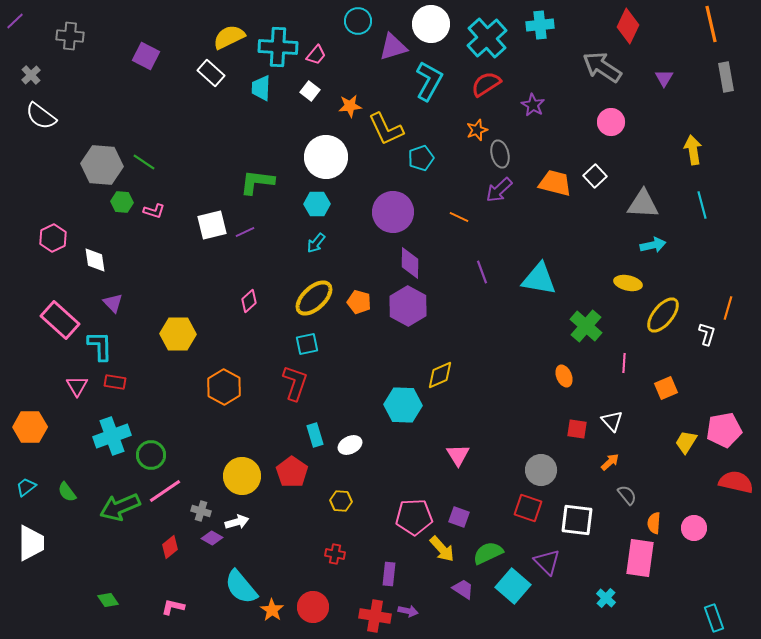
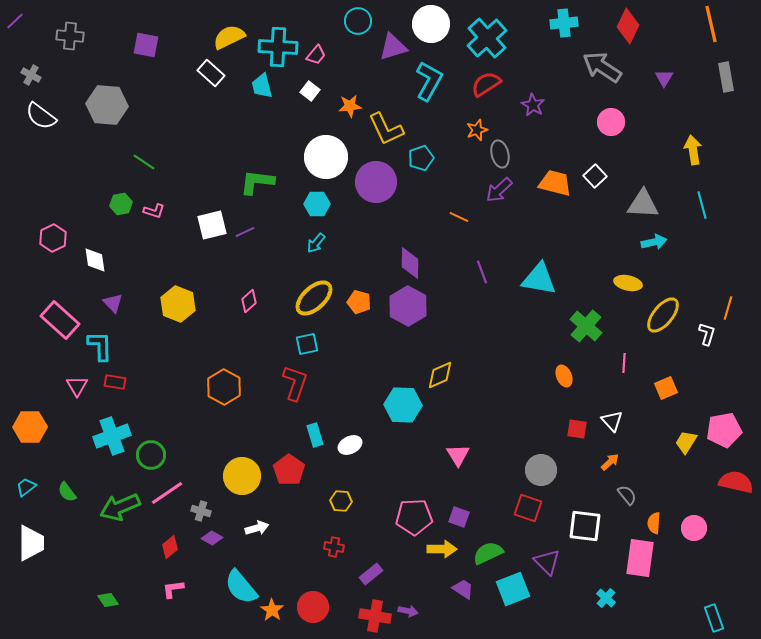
cyan cross at (540, 25): moved 24 px right, 2 px up
purple square at (146, 56): moved 11 px up; rotated 16 degrees counterclockwise
gray cross at (31, 75): rotated 18 degrees counterclockwise
cyan trapezoid at (261, 88): moved 1 px right, 2 px up; rotated 16 degrees counterclockwise
gray hexagon at (102, 165): moved 5 px right, 60 px up
green hexagon at (122, 202): moved 1 px left, 2 px down; rotated 15 degrees counterclockwise
purple circle at (393, 212): moved 17 px left, 30 px up
cyan arrow at (653, 245): moved 1 px right, 3 px up
yellow hexagon at (178, 334): moved 30 px up; rotated 20 degrees clockwise
red pentagon at (292, 472): moved 3 px left, 2 px up
pink line at (165, 491): moved 2 px right, 2 px down
white square at (577, 520): moved 8 px right, 6 px down
white arrow at (237, 522): moved 20 px right, 6 px down
yellow arrow at (442, 549): rotated 48 degrees counterclockwise
red cross at (335, 554): moved 1 px left, 7 px up
purple rectangle at (389, 574): moved 18 px left; rotated 45 degrees clockwise
cyan square at (513, 586): moved 3 px down; rotated 28 degrees clockwise
pink L-shape at (173, 607): moved 18 px up; rotated 20 degrees counterclockwise
